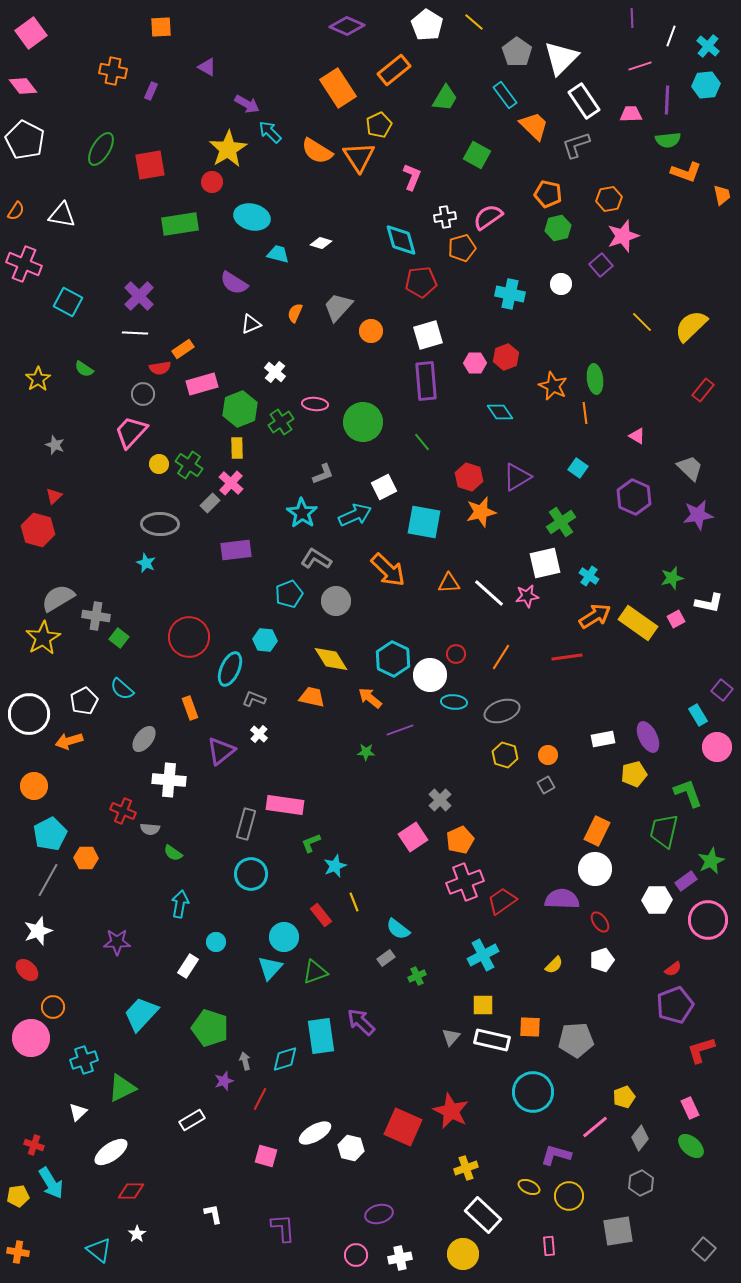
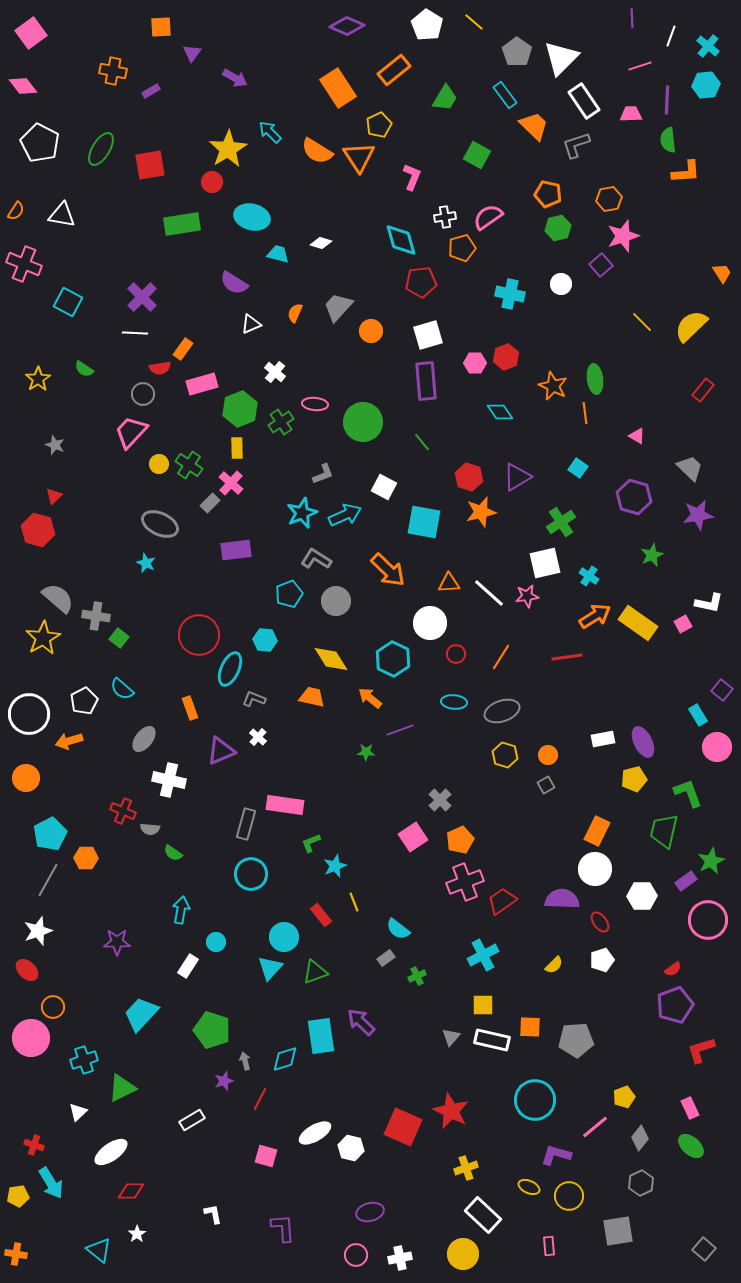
purple triangle at (207, 67): moved 15 px left, 14 px up; rotated 36 degrees clockwise
purple rectangle at (151, 91): rotated 36 degrees clockwise
purple arrow at (247, 104): moved 12 px left, 26 px up
white pentagon at (25, 140): moved 15 px right, 3 px down
green semicircle at (668, 140): rotated 90 degrees clockwise
orange L-shape at (686, 172): rotated 24 degrees counterclockwise
orange trapezoid at (722, 195): moved 78 px down; rotated 20 degrees counterclockwise
green rectangle at (180, 224): moved 2 px right
purple cross at (139, 296): moved 3 px right, 1 px down
orange rectangle at (183, 349): rotated 20 degrees counterclockwise
white square at (384, 487): rotated 35 degrees counterclockwise
purple hexagon at (634, 497): rotated 8 degrees counterclockwise
cyan star at (302, 513): rotated 16 degrees clockwise
cyan arrow at (355, 515): moved 10 px left
gray ellipse at (160, 524): rotated 24 degrees clockwise
green star at (672, 578): moved 20 px left, 23 px up; rotated 10 degrees counterclockwise
gray semicircle at (58, 598): rotated 72 degrees clockwise
pink square at (676, 619): moved 7 px right, 5 px down
red circle at (189, 637): moved 10 px right, 2 px up
white circle at (430, 675): moved 52 px up
white cross at (259, 734): moved 1 px left, 3 px down
purple ellipse at (648, 737): moved 5 px left, 5 px down
purple triangle at (221, 751): rotated 16 degrees clockwise
yellow pentagon at (634, 774): moved 5 px down
white cross at (169, 780): rotated 8 degrees clockwise
orange circle at (34, 786): moved 8 px left, 8 px up
white hexagon at (657, 900): moved 15 px left, 4 px up
cyan arrow at (180, 904): moved 1 px right, 6 px down
green pentagon at (210, 1028): moved 2 px right, 2 px down
cyan circle at (533, 1092): moved 2 px right, 8 px down
purple ellipse at (379, 1214): moved 9 px left, 2 px up
orange cross at (18, 1252): moved 2 px left, 2 px down
